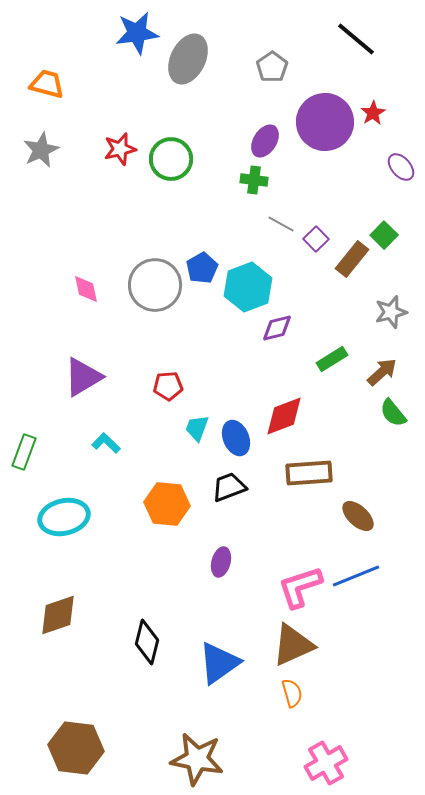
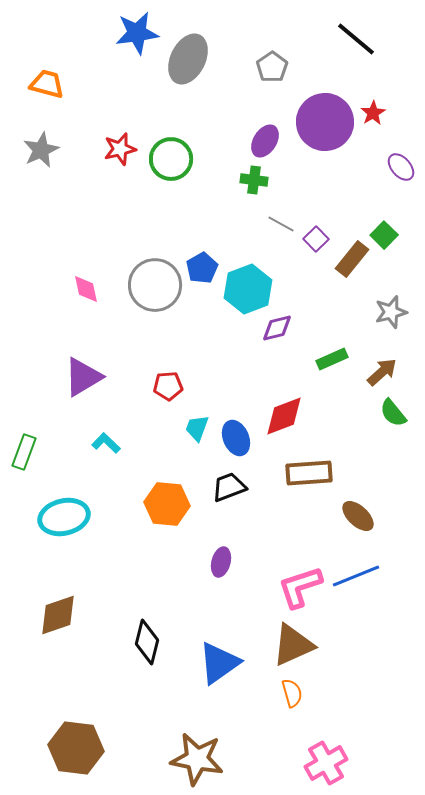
cyan hexagon at (248, 287): moved 2 px down
green rectangle at (332, 359): rotated 8 degrees clockwise
